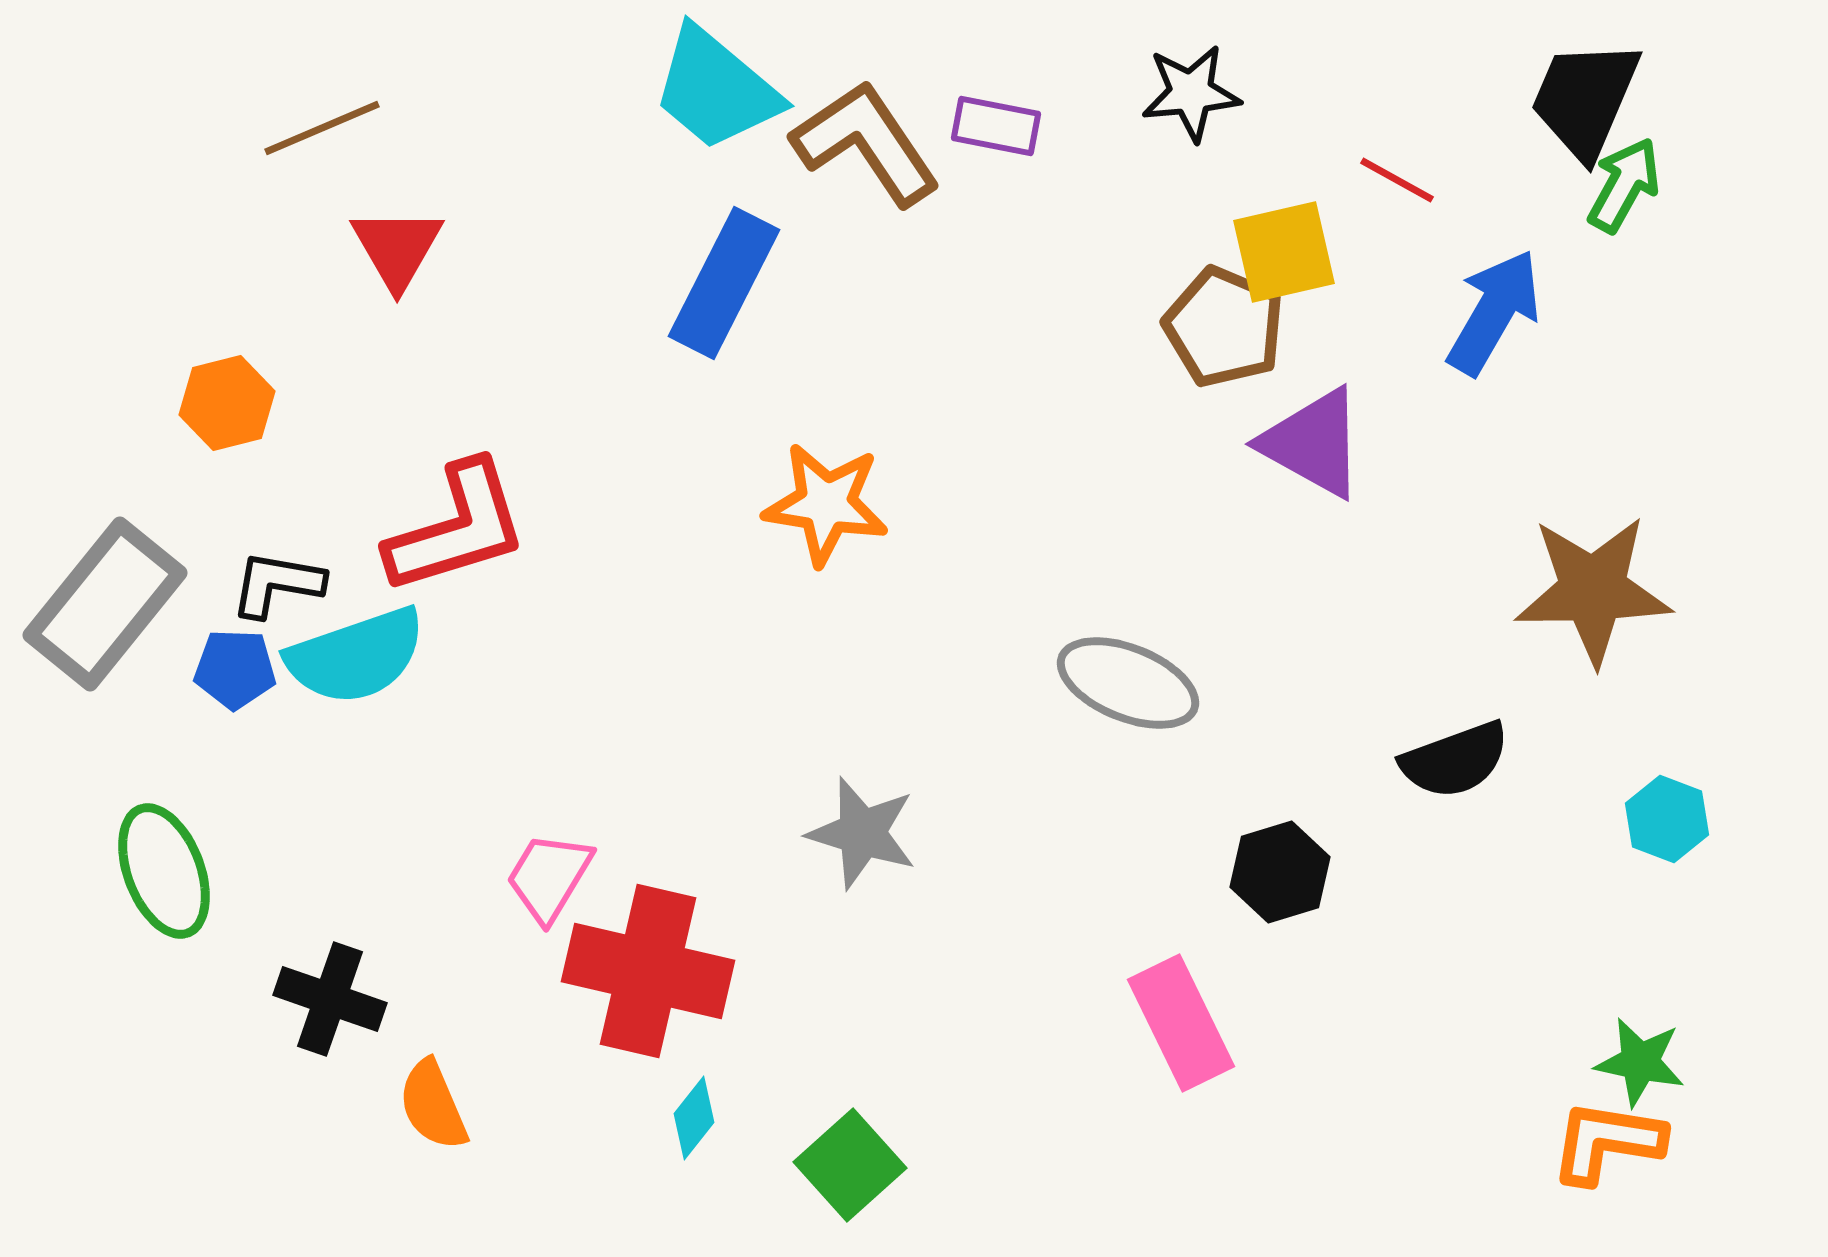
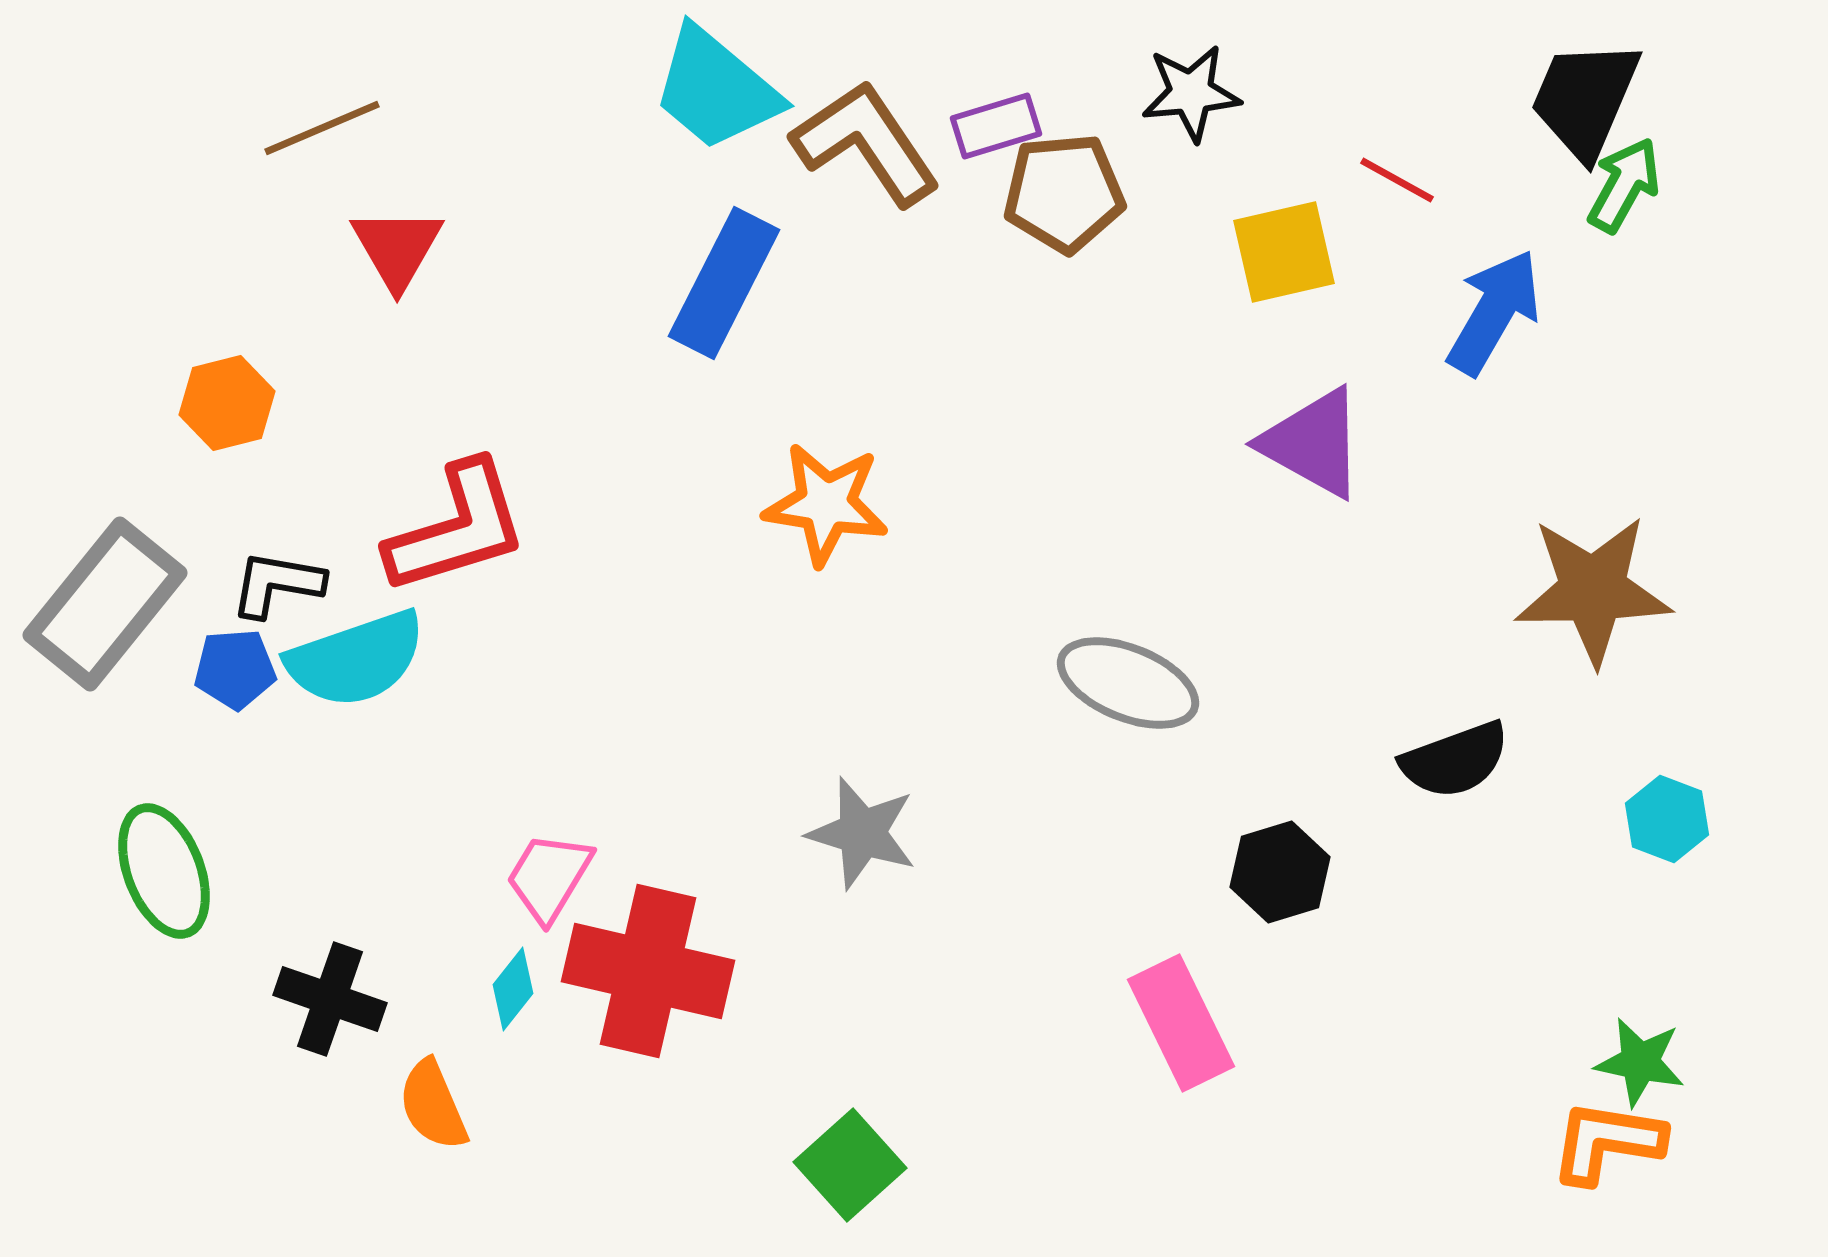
purple rectangle: rotated 28 degrees counterclockwise
brown pentagon: moved 160 px left, 134 px up; rotated 28 degrees counterclockwise
cyan semicircle: moved 3 px down
blue pentagon: rotated 6 degrees counterclockwise
cyan diamond: moved 181 px left, 129 px up
